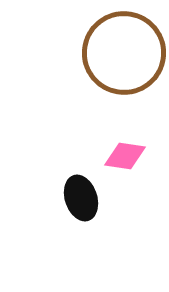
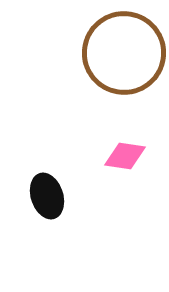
black ellipse: moved 34 px left, 2 px up
